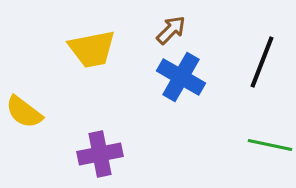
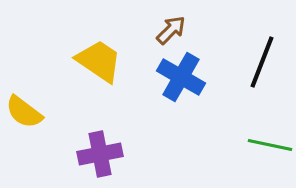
yellow trapezoid: moved 7 px right, 12 px down; rotated 135 degrees counterclockwise
